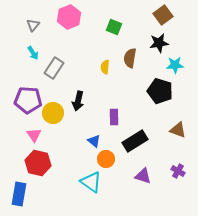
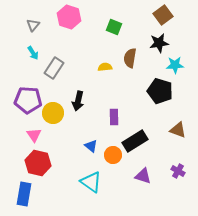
pink hexagon: rotated 20 degrees counterclockwise
yellow semicircle: rotated 80 degrees clockwise
blue triangle: moved 3 px left, 5 px down
orange circle: moved 7 px right, 4 px up
blue rectangle: moved 5 px right
